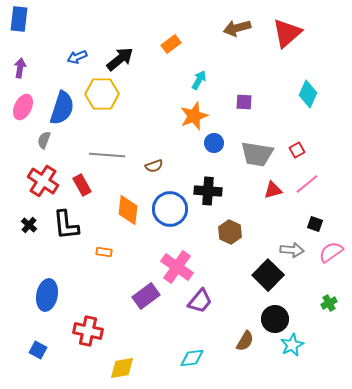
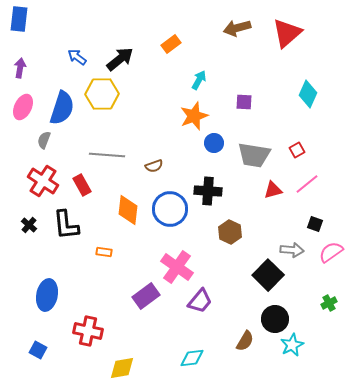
blue arrow at (77, 57): rotated 60 degrees clockwise
gray trapezoid at (257, 154): moved 3 px left, 1 px down
